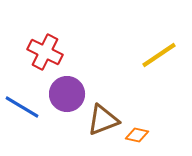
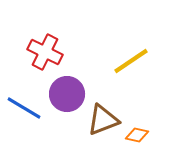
yellow line: moved 28 px left, 6 px down
blue line: moved 2 px right, 1 px down
